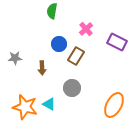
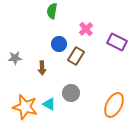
gray circle: moved 1 px left, 5 px down
